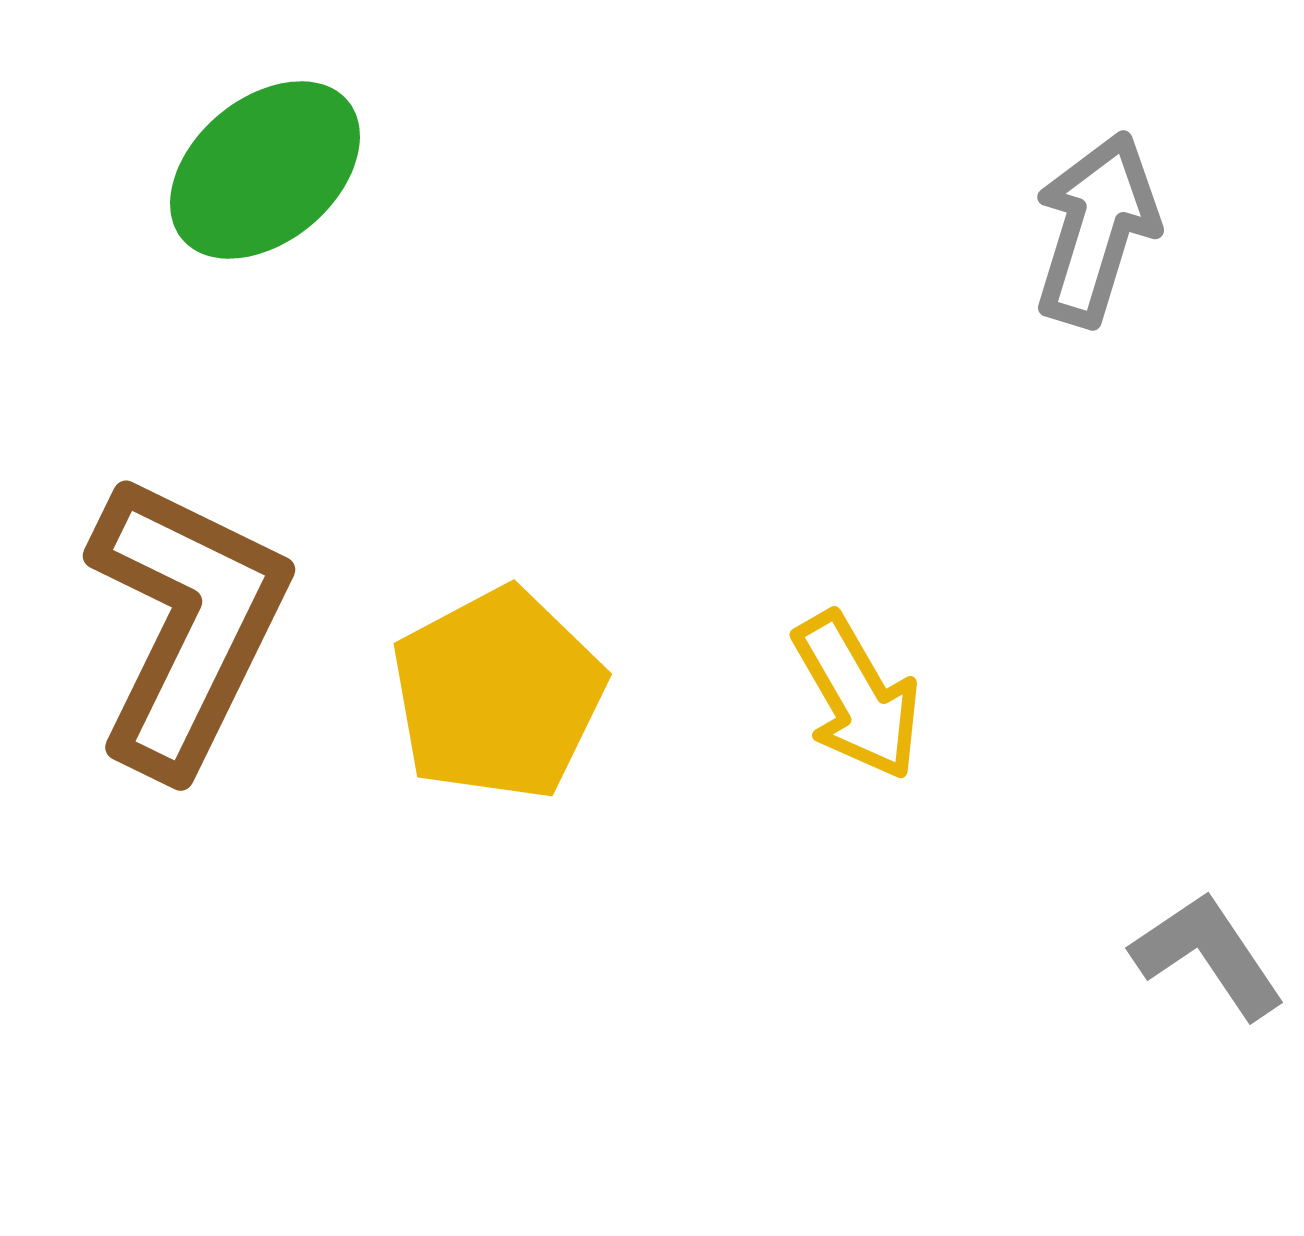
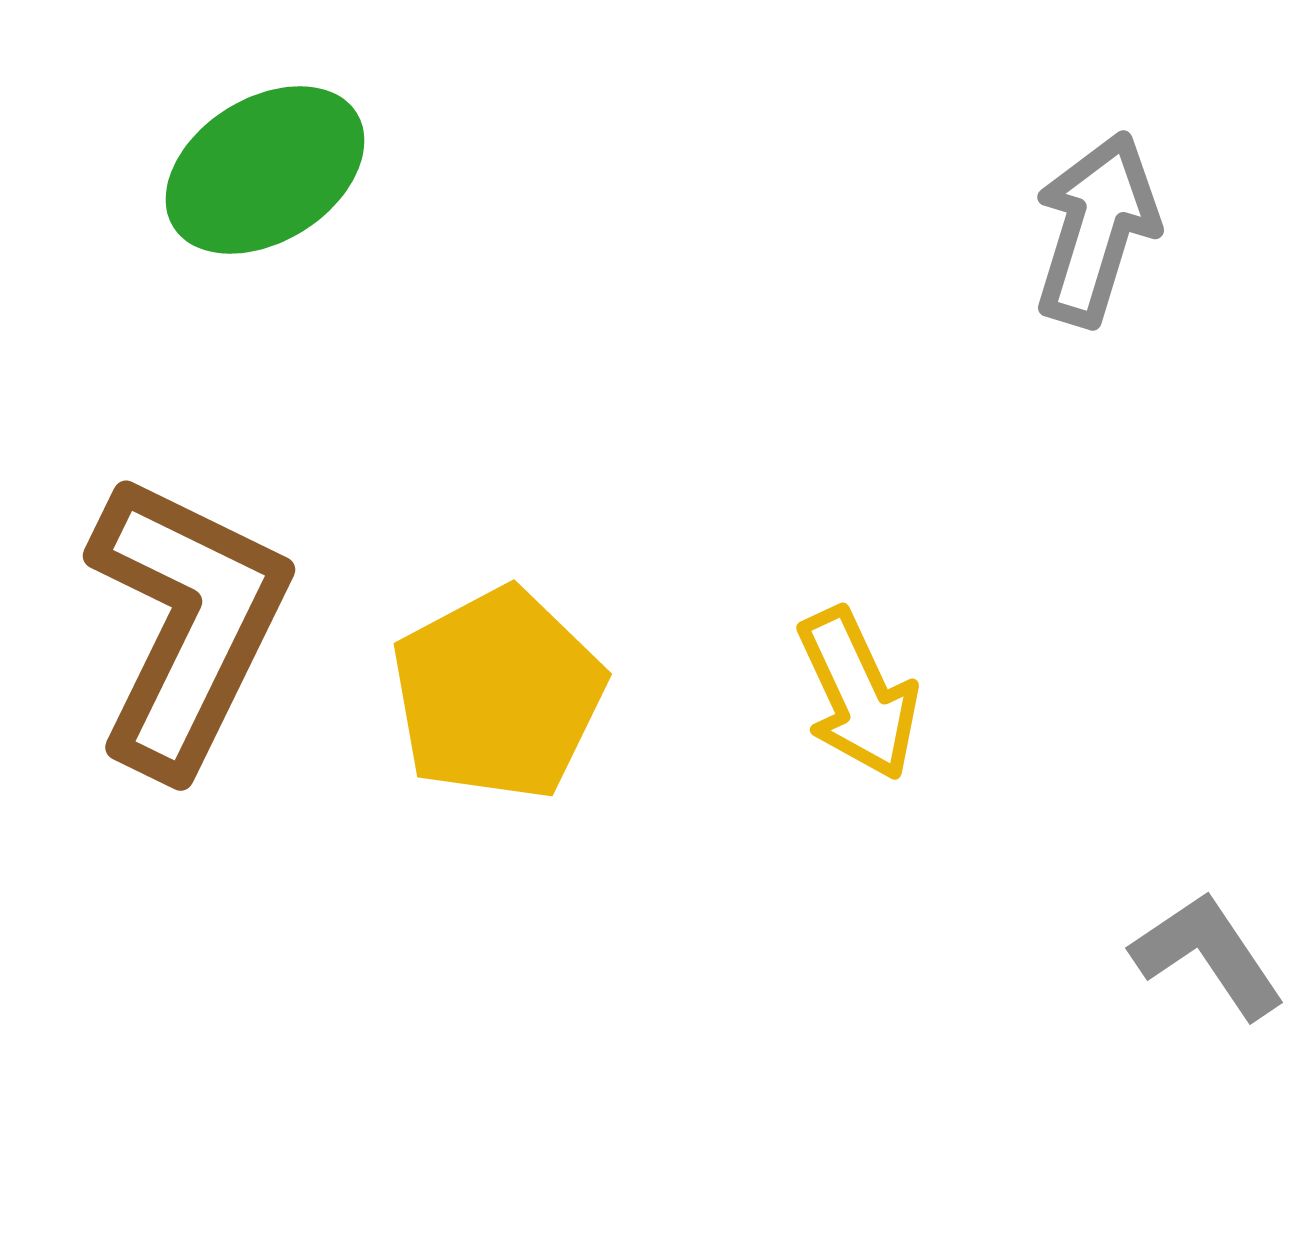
green ellipse: rotated 8 degrees clockwise
yellow arrow: moved 1 px right, 2 px up; rotated 5 degrees clockwise
